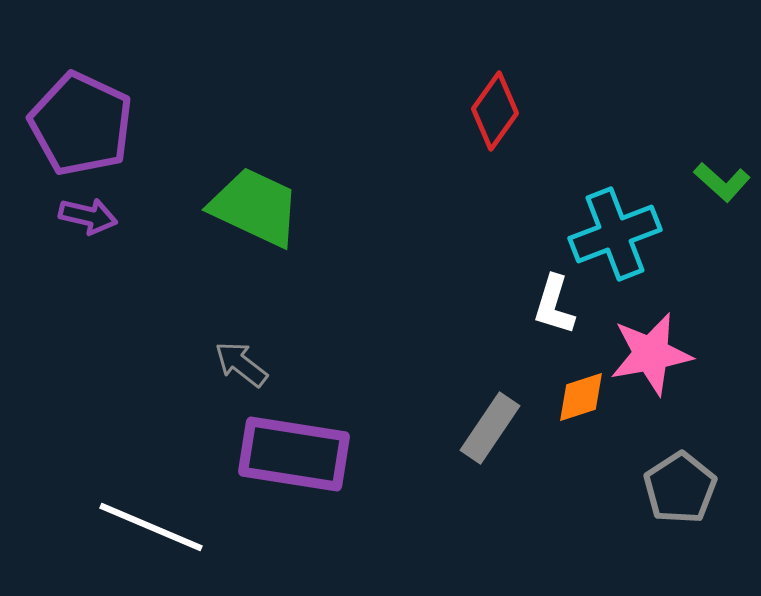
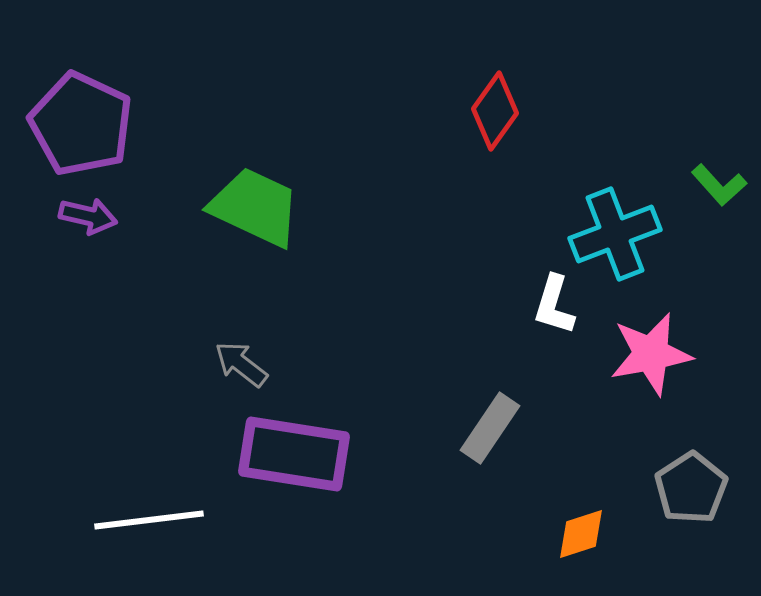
green L-shape: moved 3 px left, 3 px down; rotated 6 degrees clockwise
orange diamond: moved 137 px down
gray pentagon: moved 11 px right
white line: moved 2 px left, 7 px up; rotated 30 degrees counterclockwise
